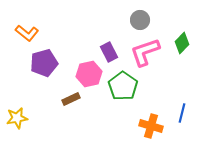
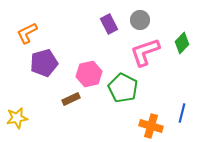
orange L-shape: rotated 115 degrees clockwise
purple rectangle: moved 28 px up
green pentagon: moved 2 px down; rotated 8 degrees counterclockwise
